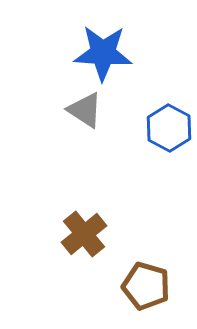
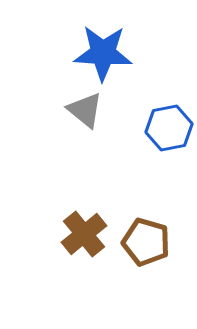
gray triangle: rotated 6 degrees clockwise
blue hexagon: rotated 21 degrees clockwise
brown pentagon: moved 44 px up
